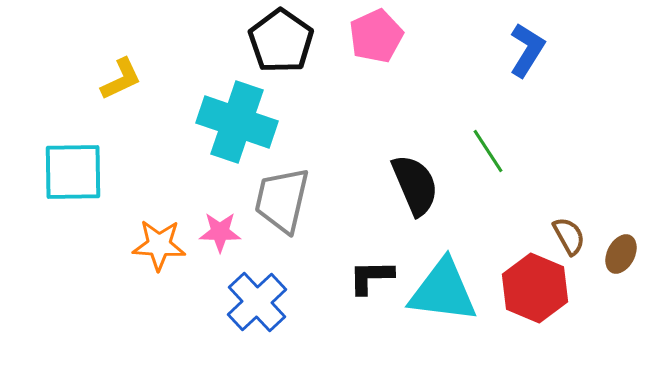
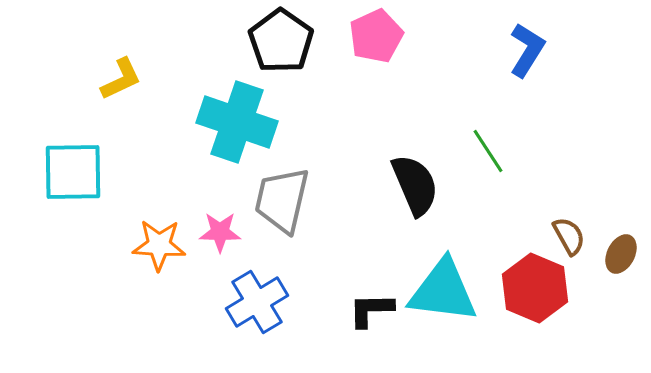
black L-shape: moved 33 px down
blue cross: rotated 12 degrees clockwise
